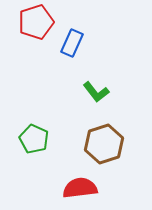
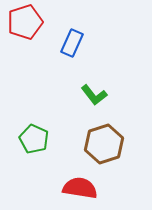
red pentagon: moved 11 px left
green L-shape: moved 2 px left, 3 px down
red semicircle: rotated 16 degrees clockwise
